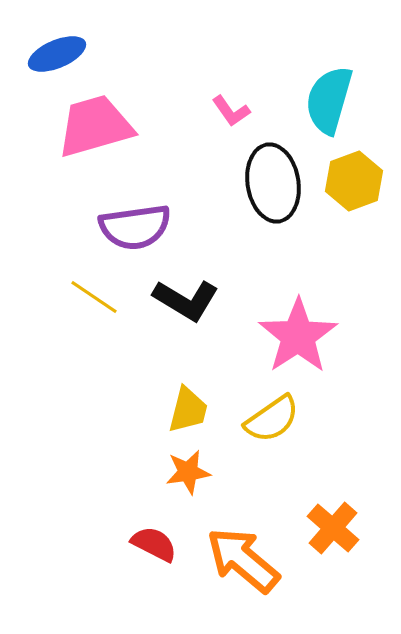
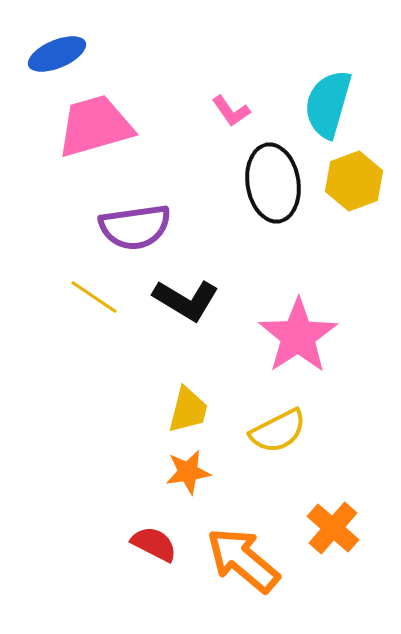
cyan semicircle: moved 1 px left, 4 px down
yellow semicircle: moved 6 px right, 12 px down; rotated 8 degrees clockwise
